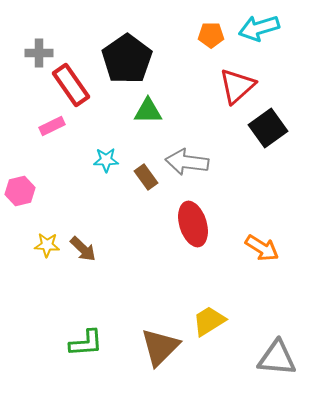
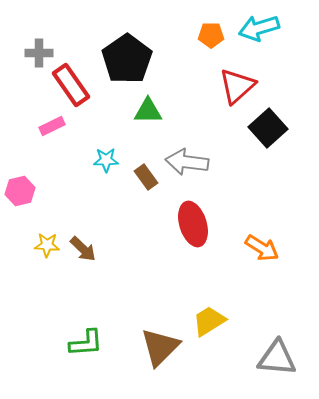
black square: rotated 6 degrees counterclockwise
